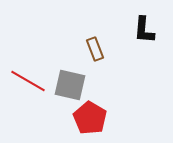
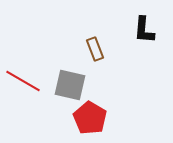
red line: moved 5 px left
